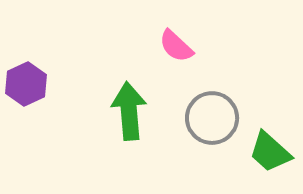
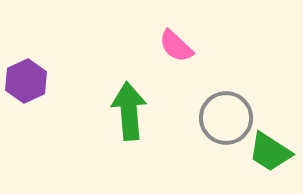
purple hexagon: moved 3 px up
gray circle: moved 14 px right
green trapezoid: rotated 9 degrees counterclockwise
